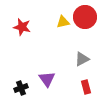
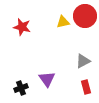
red circle: moved 1 px up
gray triangle: moved 1 px right, 2 px down
